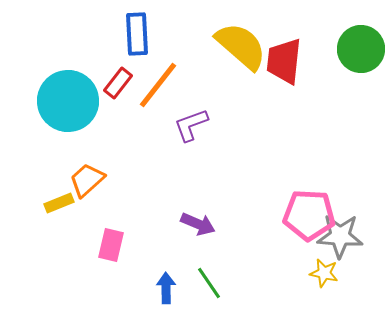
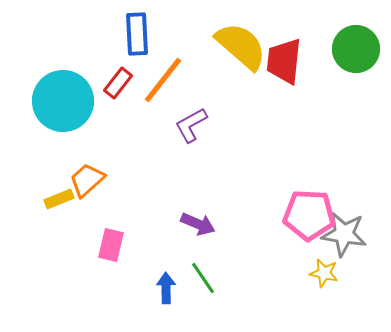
green circle: moved 5 px left
orange line: moved 5 px right, 5 px up
cyan circle: moved 5 px left
purple L-shape: rotated 9 degrees counterclockwise
yellow rectangle: moved 4 px up
gray star: moved 4 px right, 2 px up; rotated 6 degrees clockwise
green line: moved 6 px left, 5 px up
